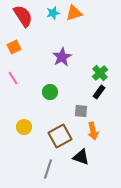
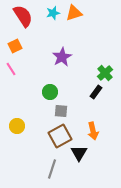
orange square: moved 1 px right, 1 px up
green cross: moved 5 px right
pink line: moved 2 px left, 9 px up
black rectangle: moved 3 px left
gray square: moved 20 px left
yellow circle: moved 7 px left, 1 px up
black triangle: moved 2 px left, 4 px up; rotated 42 degrees clockwise
gray line: moved 4 px right
